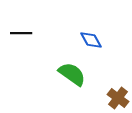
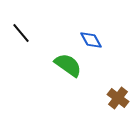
black line: rotated 50 degrees clockwise
green semicircle: moved 4 px left, 9 px up
